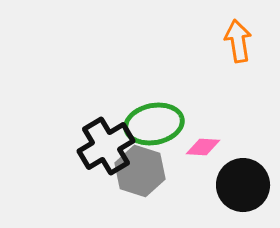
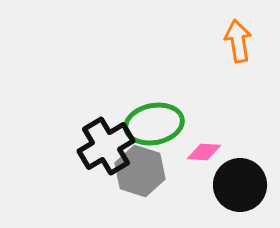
pink diamond: moved 1 px right, 5 px down
black circle: moved 3 px left
